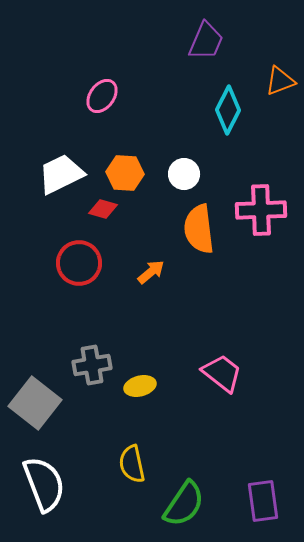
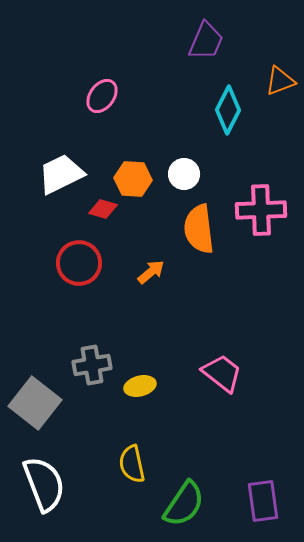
orange hexagon: moved 8 px right, 6 px down
